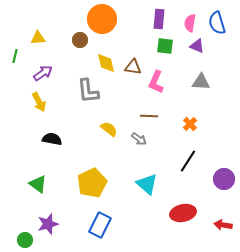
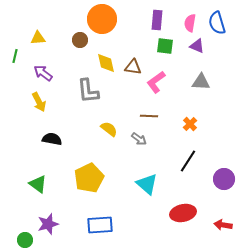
purple rectangle: moved 2 px left, 1 px down
purple arrow: rotated 108 degrees counterclockwise
pink L-shape: rotated 30 degrees clockwise
yellow pentagon: moved 3 px left, 5 px up
blue rectangle: rotated 60 degrees clockwise
